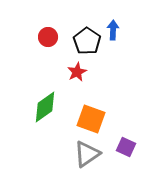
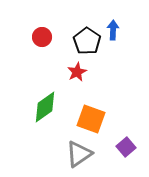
red circle: moved 6 px left
purple square: rotated 24 degrees clockwise
gray triangle: moved 8 px left
